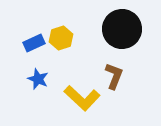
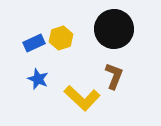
black circle: moved 8 px left
